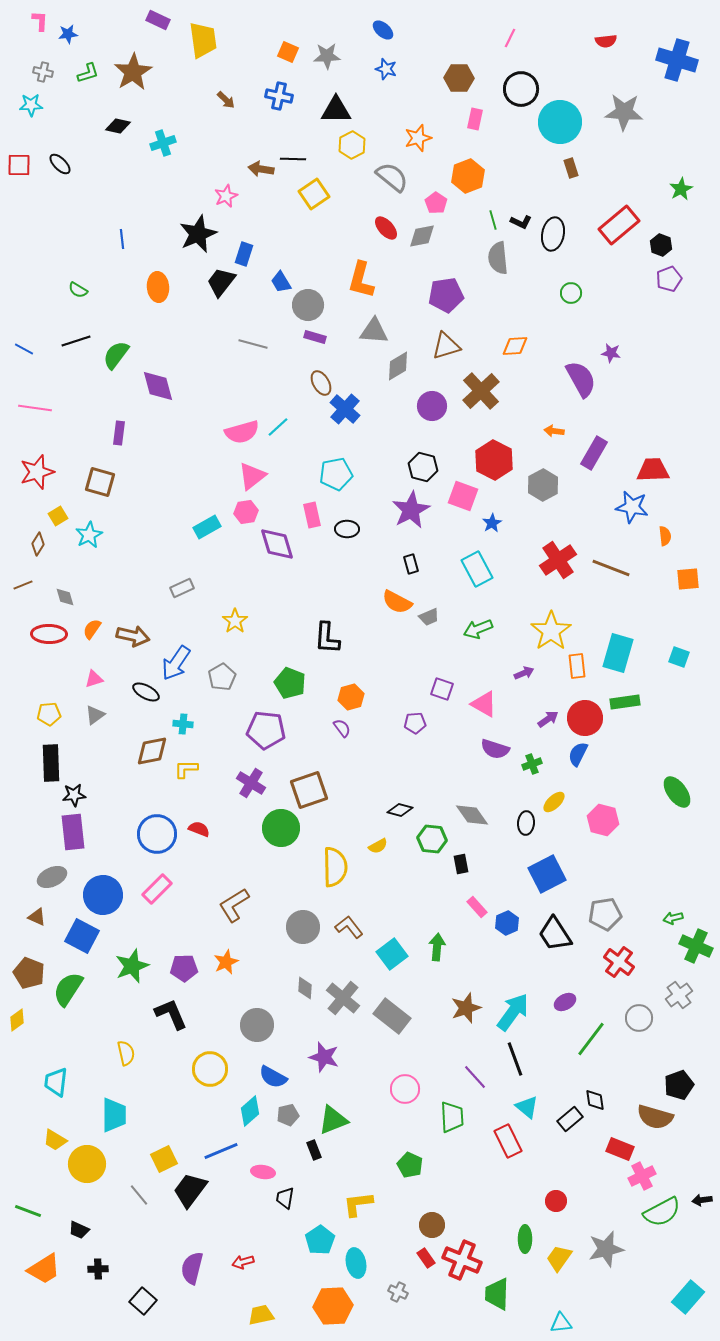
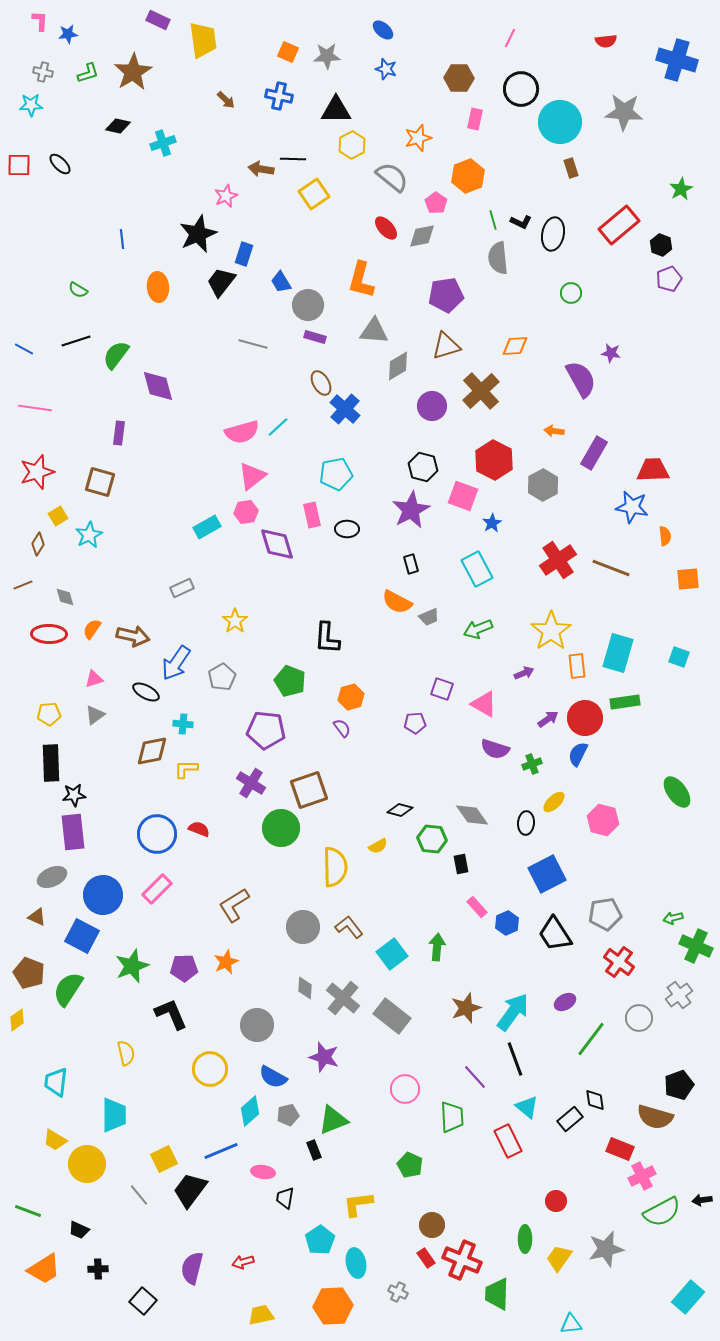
green pentagon at (290, 683): moved 2 px up
cyan triangle at (561, 1323): moved 10 px right, 1 px down
